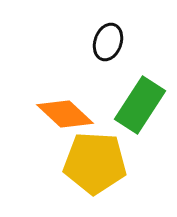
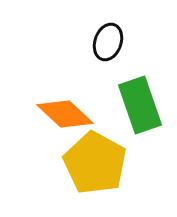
green rectangle: rotated 52 degrees counterclockwise
yellow pentagon: rotated 26 degrees clockwise
